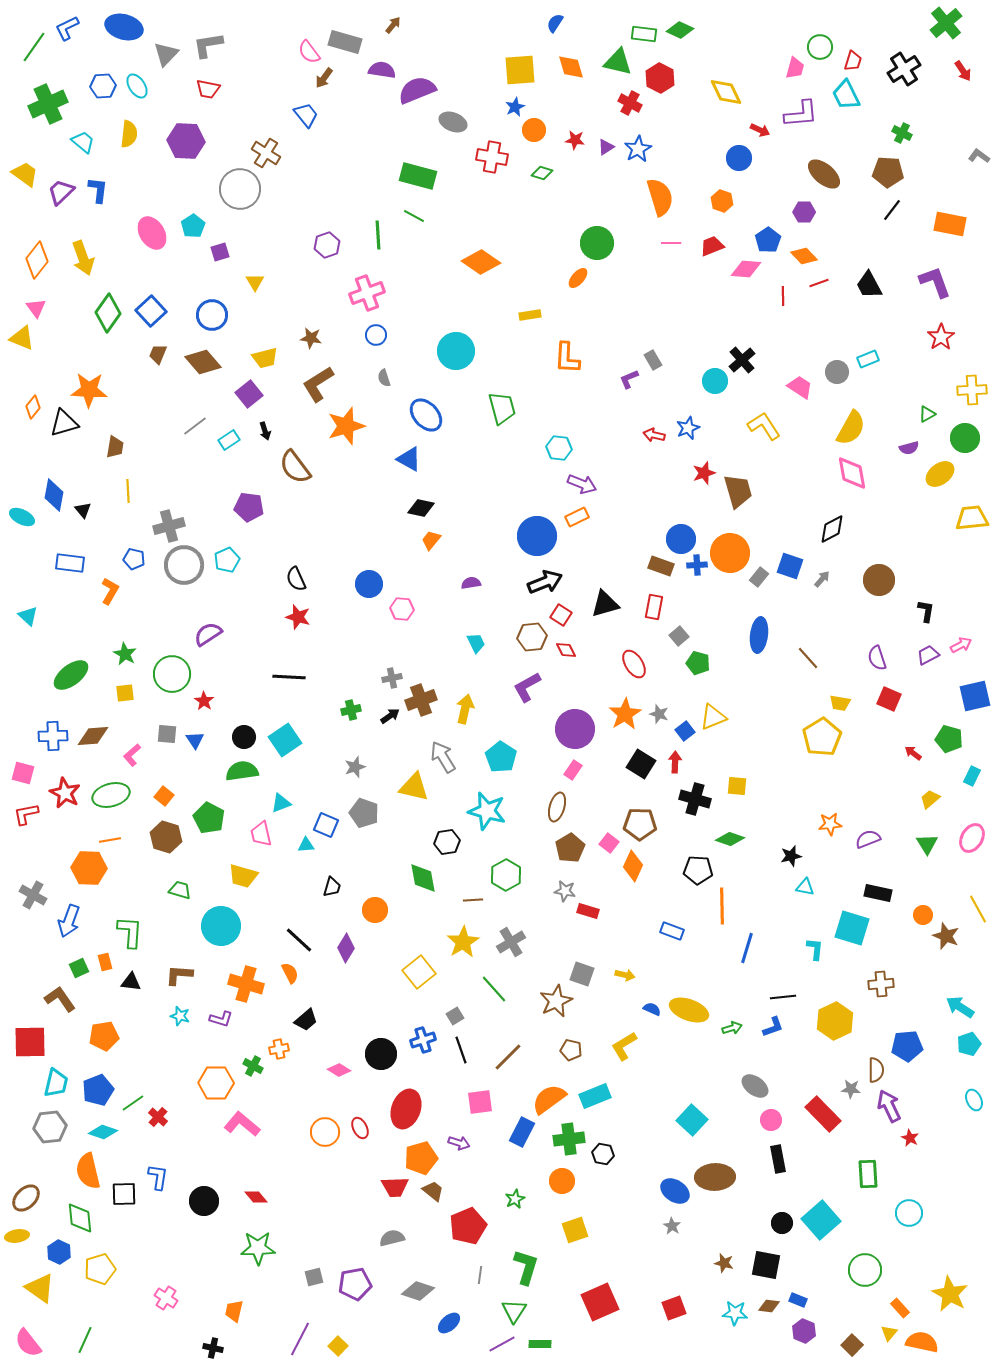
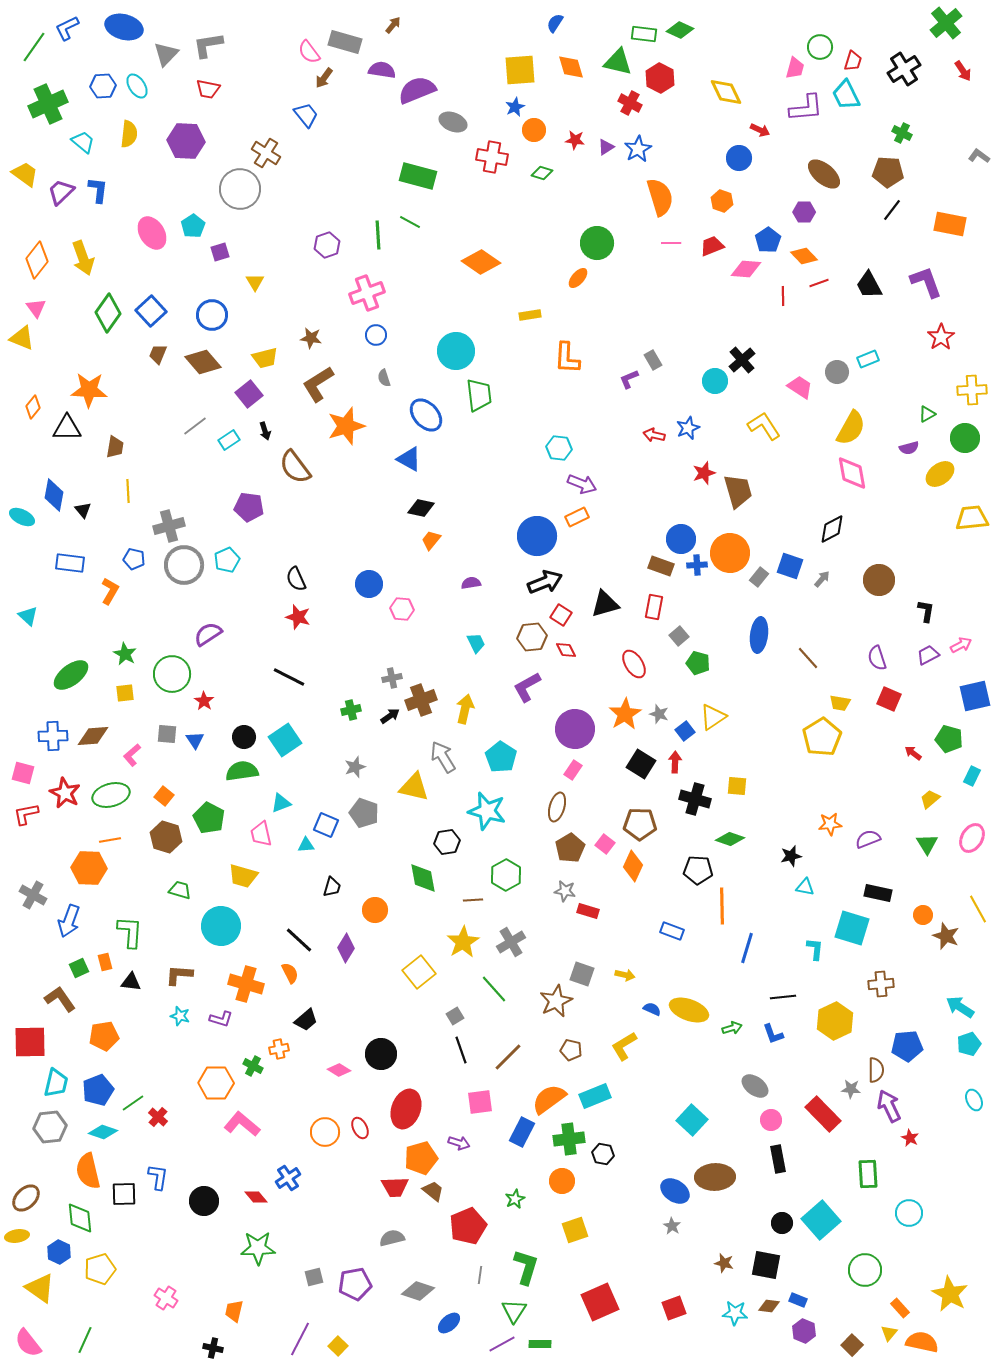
purple L-shape at (801, 114): moved 5 px right, 6 px up
green line at (414, 216): moved 4 px left, 6 px down
purple L-shape at (935, 282): moved 9 px left
green trapezoid at (502, 408): moved 23 px left, 13 px up; rotated 8 degrees clockwise
black triangle at (64, 423): moved 3 px right, 5 px down; rotated 16 degrees clockwise
black line at (289, 677): rotated 24 degrees clockwise
yellow triangle at (713, 717): rotated 12 degrees counterclockwise
pink square at (609, 843): moved 4 px left, 1 px down
blue L-shape at (773, 1027): moved 7 px down; rotated 90 degrees clockwise
blue cross at (423, 1040): moved 135 px left, 138 px down; rotated 15 degrees counterclockwise
